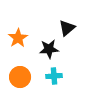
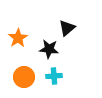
black star: rotated 12 degrees clockwise
orange circle: moved 4 px right
